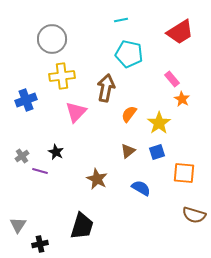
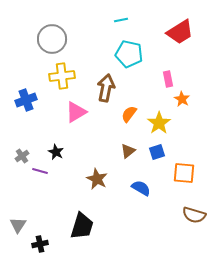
pink rectangle: moved 4 px left; rotated 28 degrees clockwise
pink triangle: rotated 15 degrees clockwise
